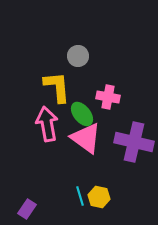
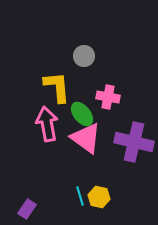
gray circle: moved 6 px right
